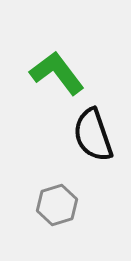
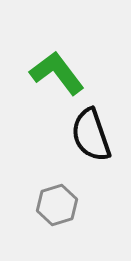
black semicircle: moved 2 px left
